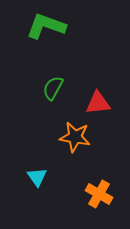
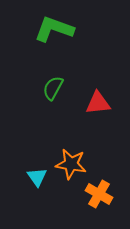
green L-shape: moved 8 px right, 3 px down
orange star: moved 4 px left, 27 px down
